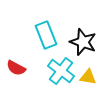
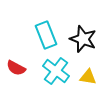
black star: moved 3 px up
cyan cross: moved 5 px left
